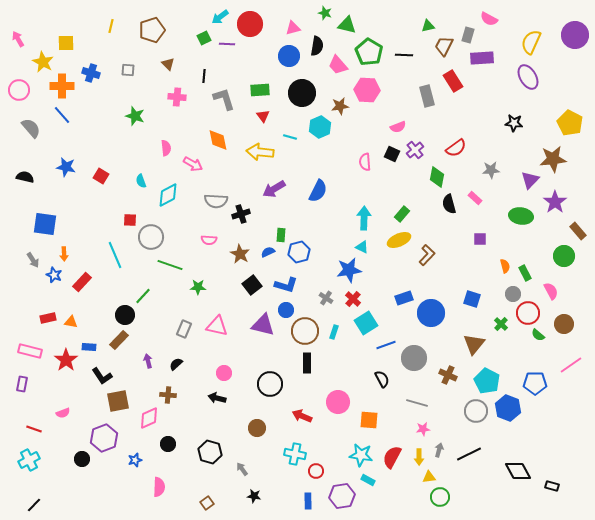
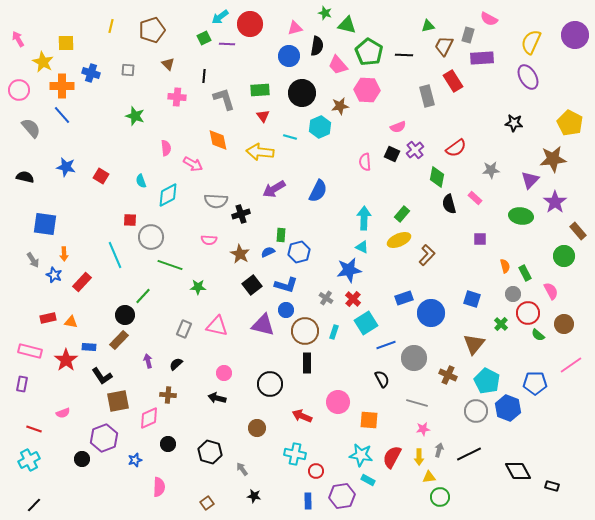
pink triangle at (293, 28): moved 2 px right
